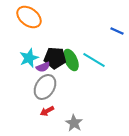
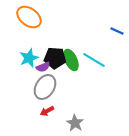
gray star: moved 1 px right
